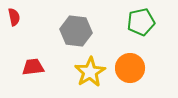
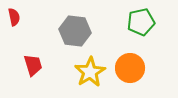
gray hexagon: moved 1 px left
red trapezoid: moved 2 px up; rotated 80 degrees clockwise
